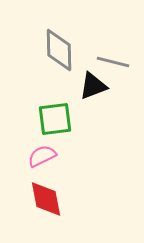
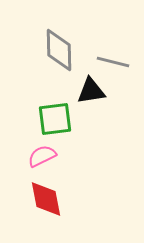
black triangle: moved 2 px left, 5 px down; rotated 12 degrees clockwise
